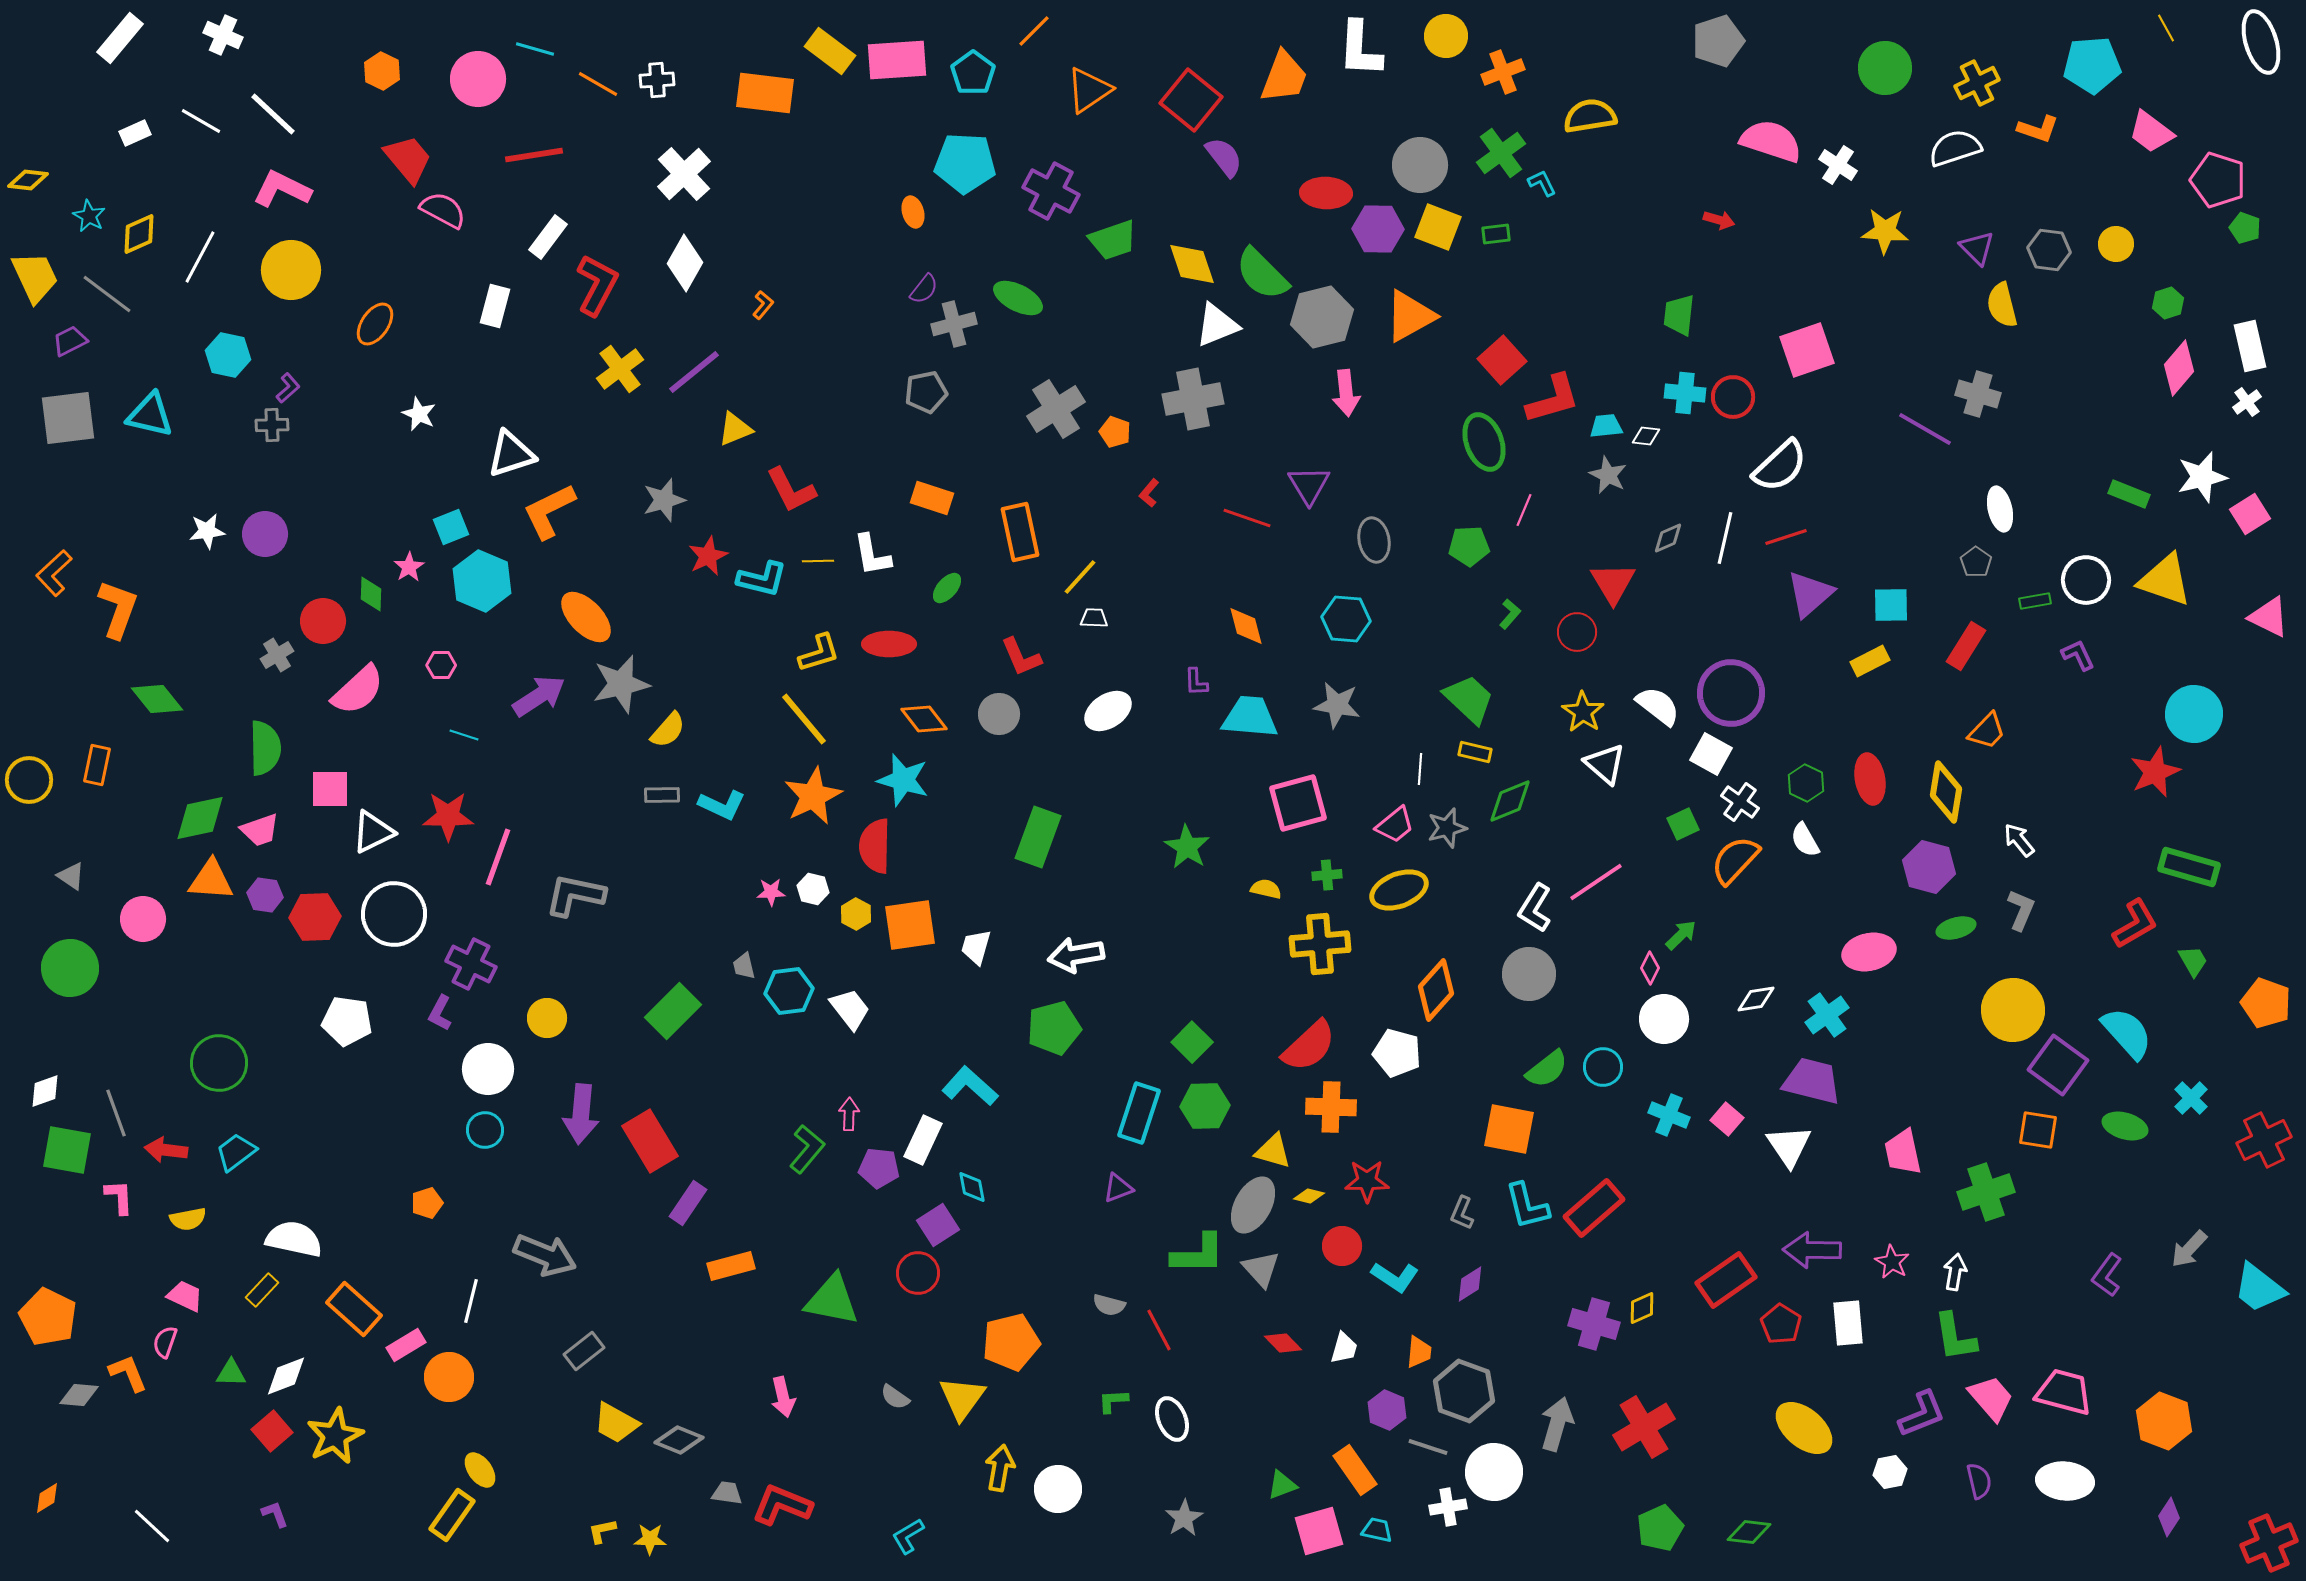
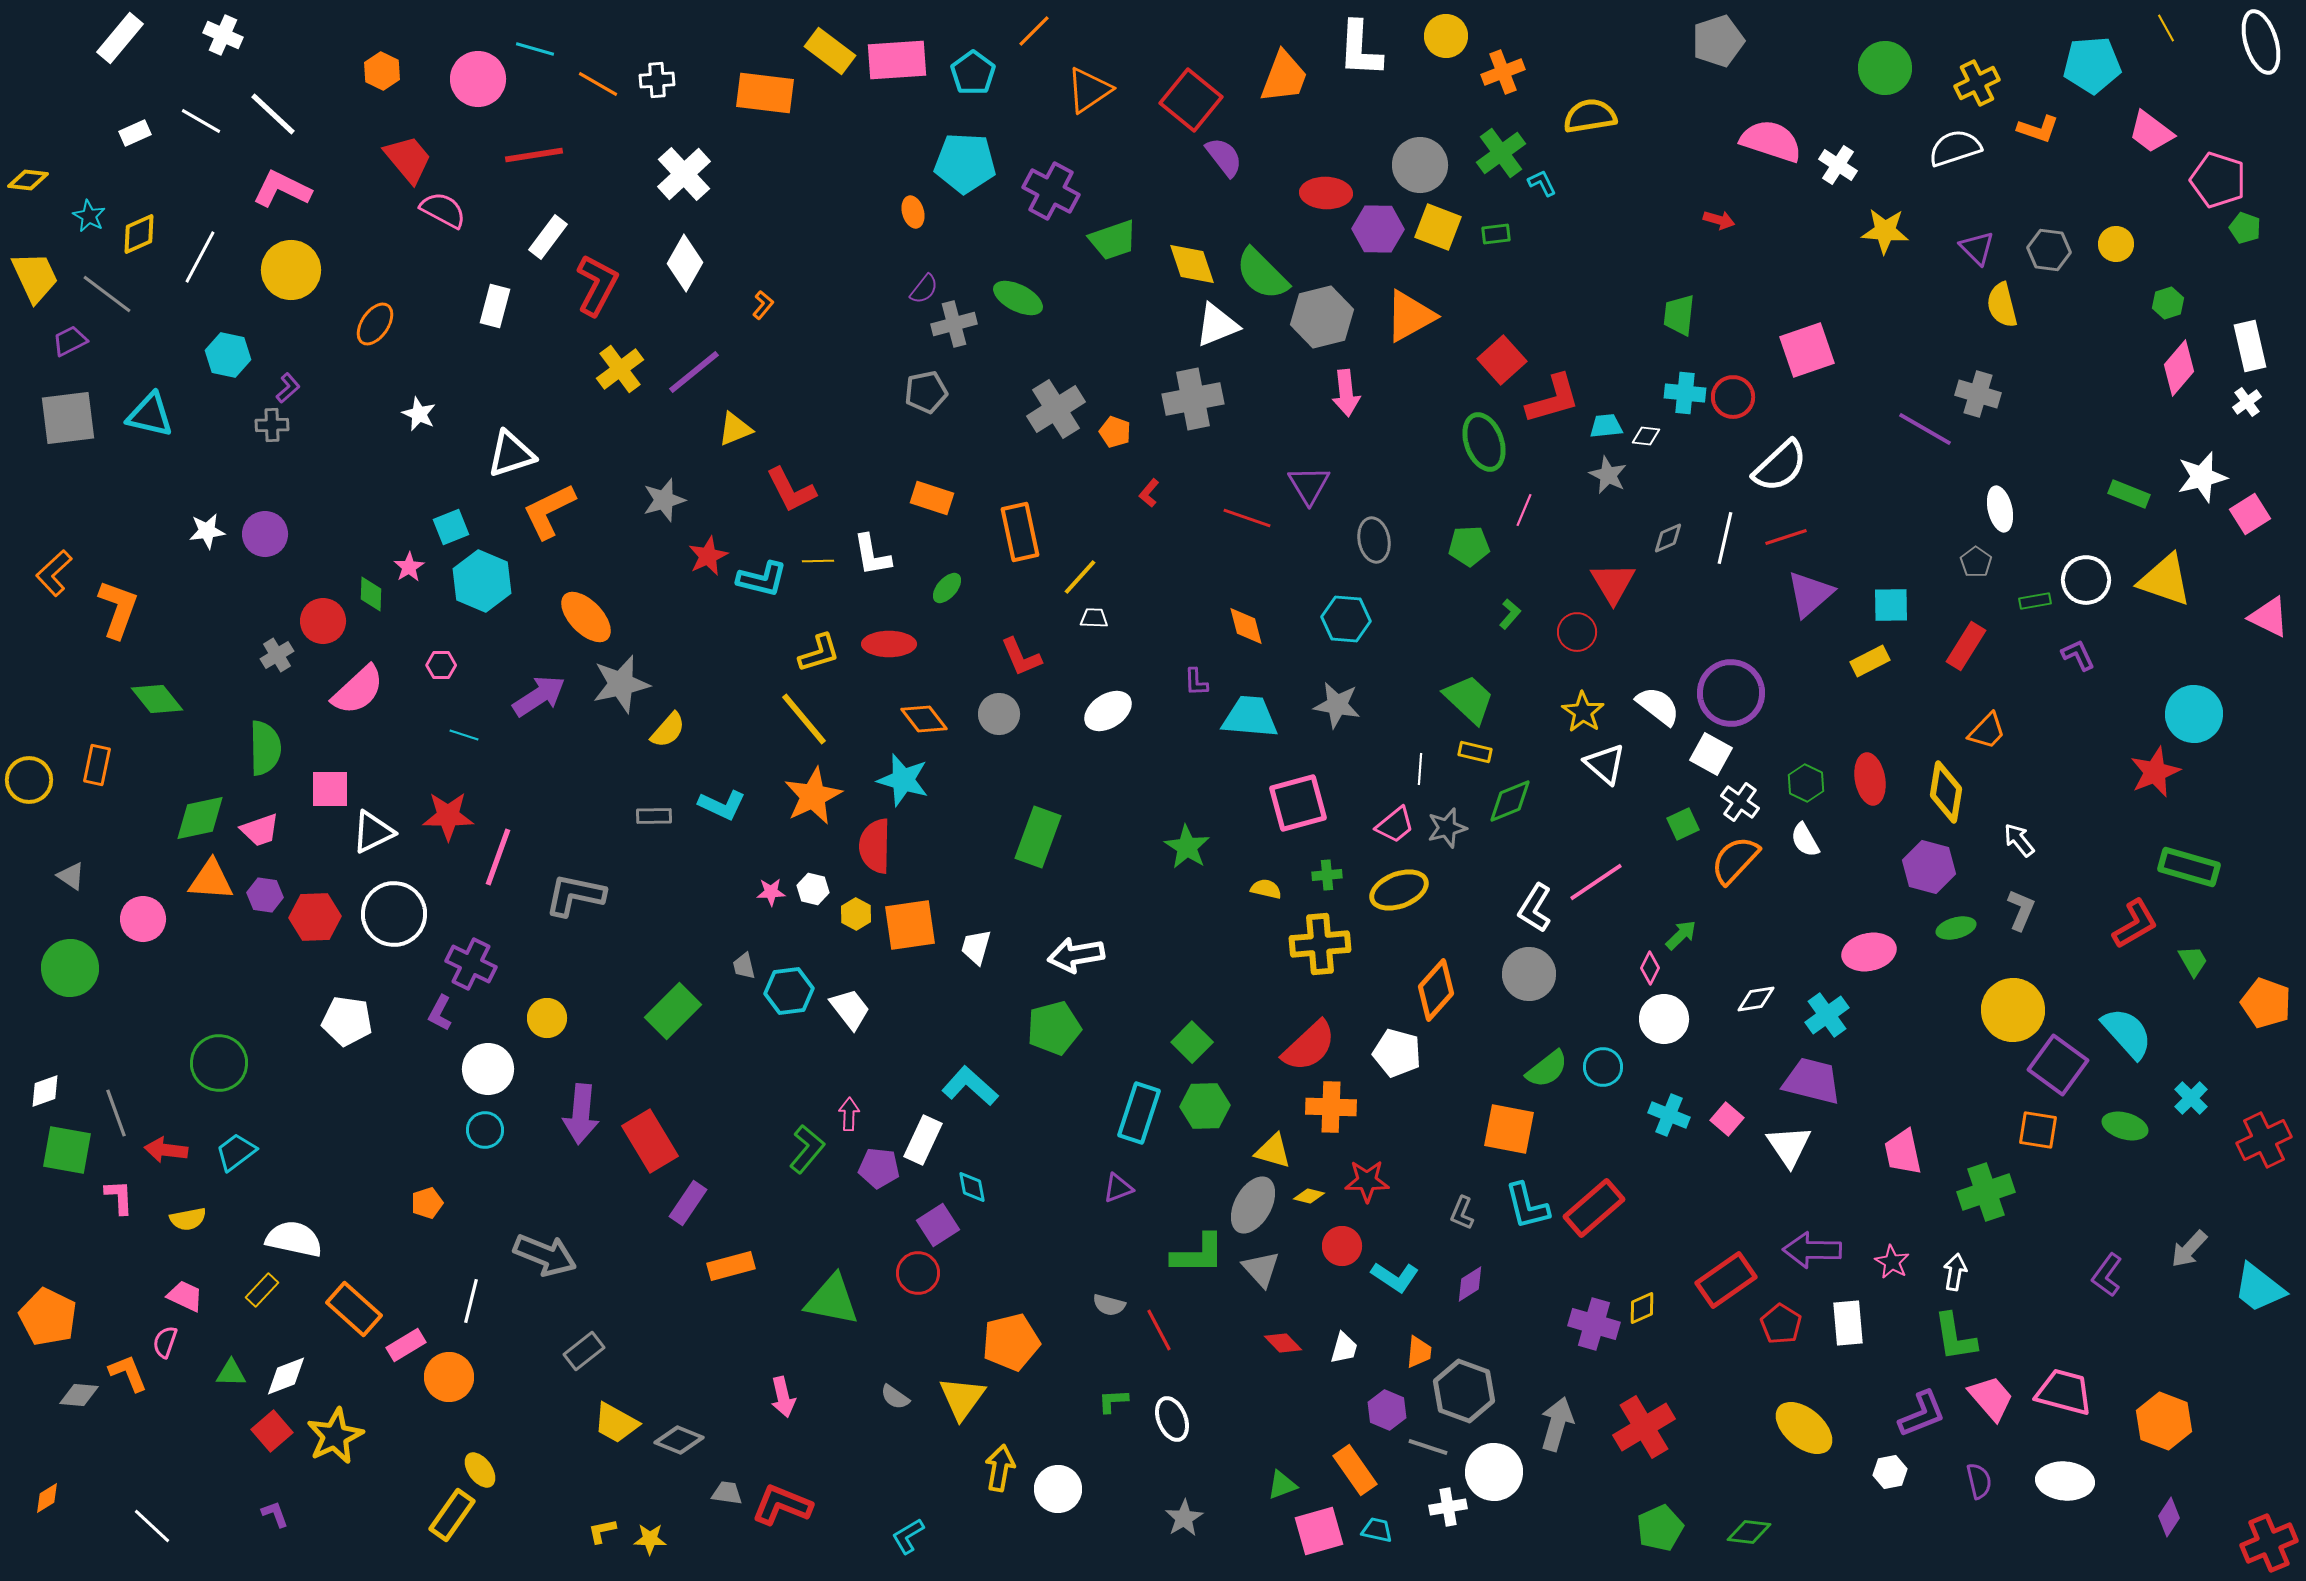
gray rectangle at (662, 795): moved 8 px left, 21 px down
